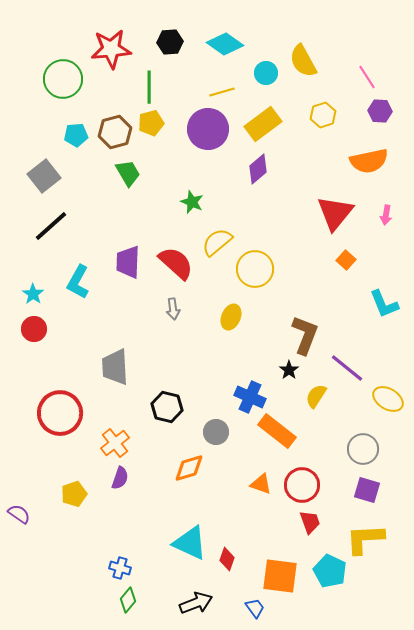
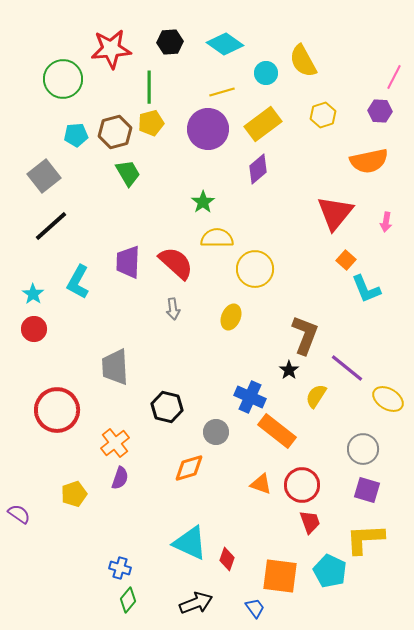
pink line at (367, 77): moved 27 px right; rotated 60 degrees clockwise
green star at (192, 202): moved 11 px right; rotated 15 degrees clockwise
pink arrow at (386, 215): moved 7 px down
yellow semicircle at (217, 242): moved 4 px up; rotated 40 degrees clockwise
cyan L-shape at (384, 304): moved 18 px left, 15 px up
red circle at (60, 413): moved 3 px left, 3 px up
